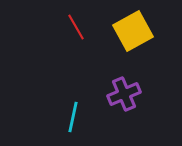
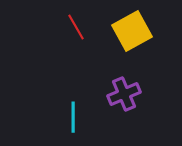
yellow square: moved 1 px left
cyan line: rotated 12 degrees counterclockwise
